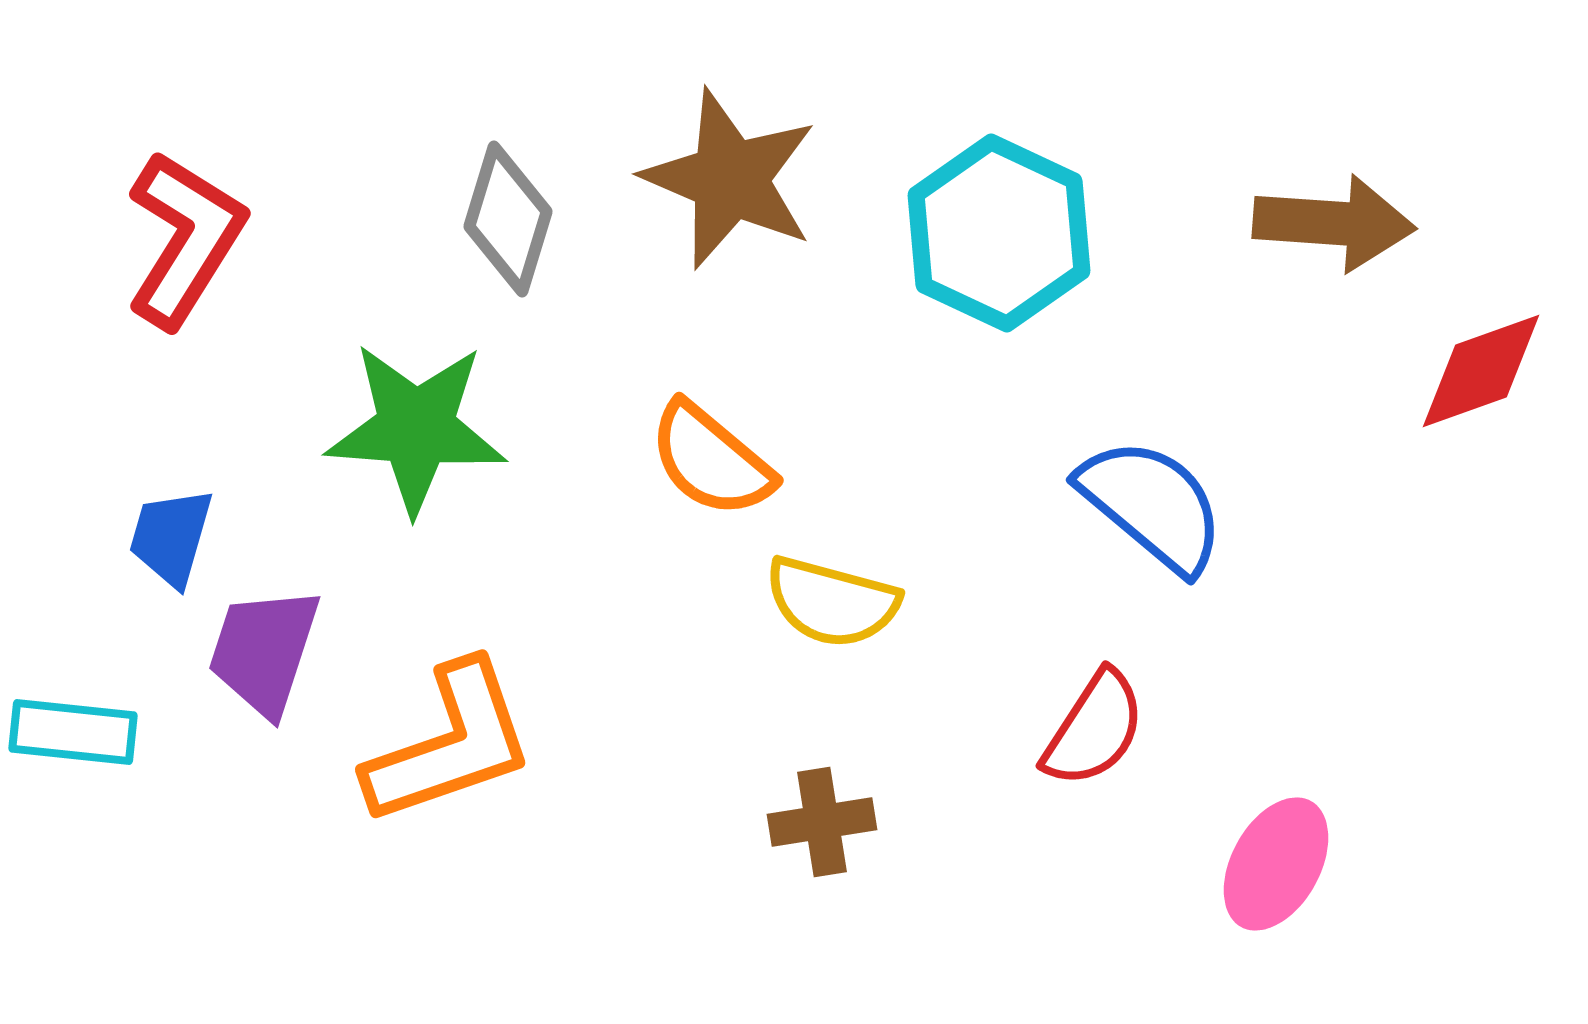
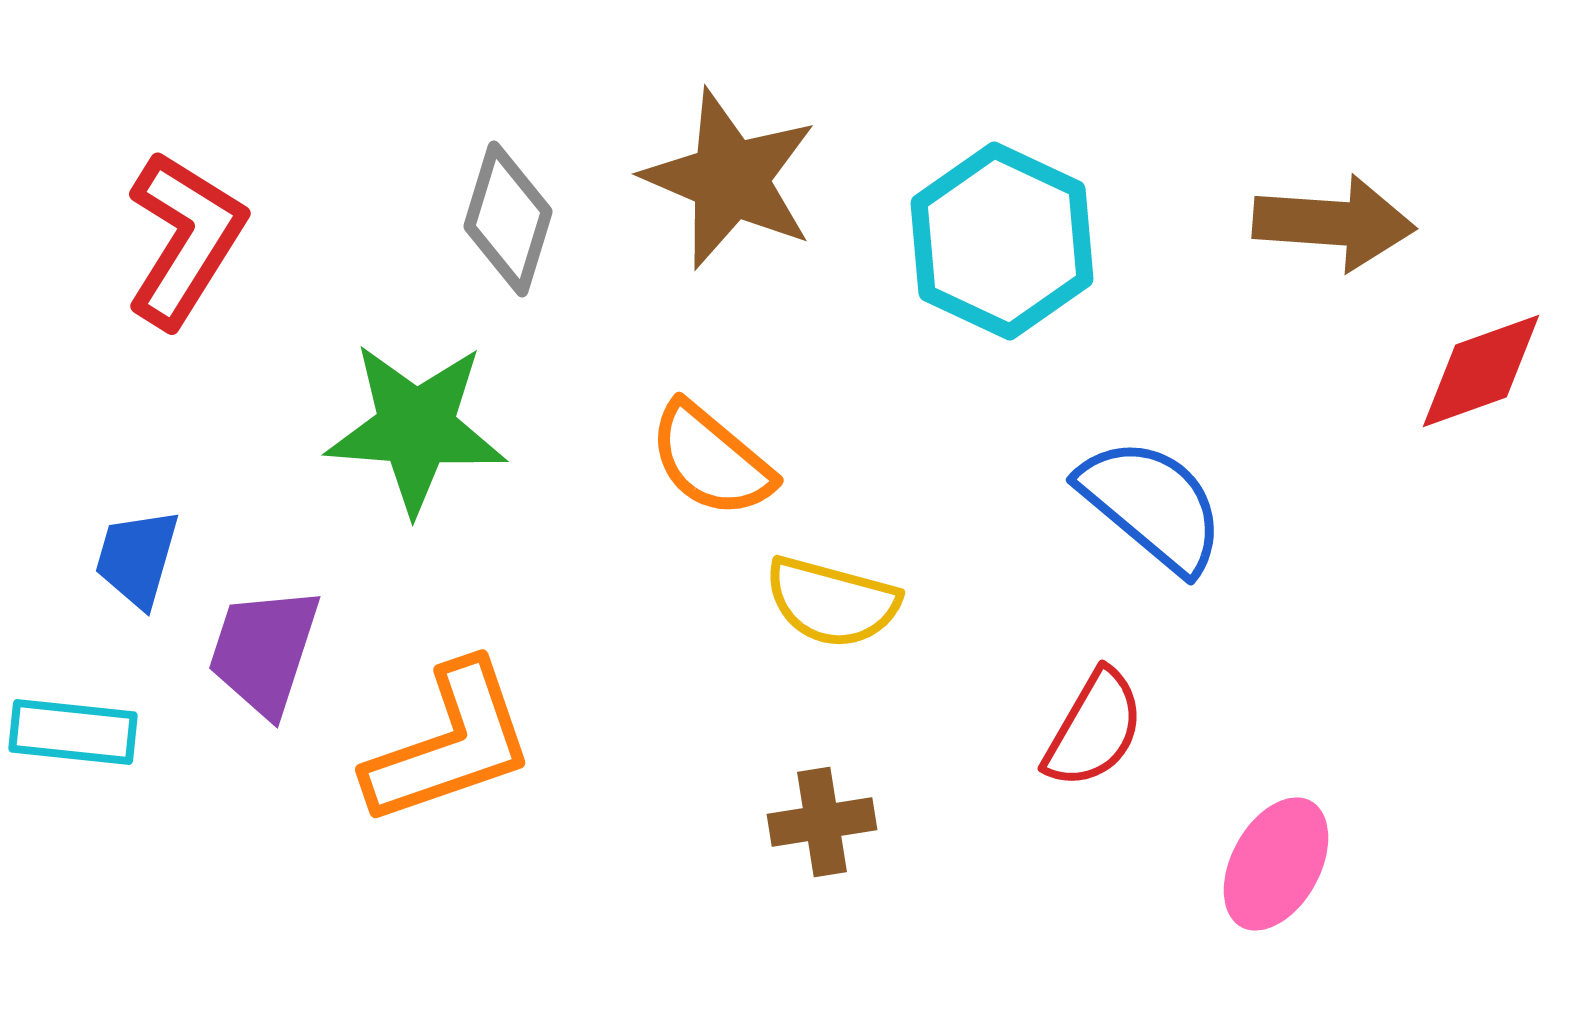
cyan hexagon: moved 3 px right, 8 px down
blue trapezoid: moved 34 px left, 21 px down
red semicircle: rotated 3 degrees counterclockwise
